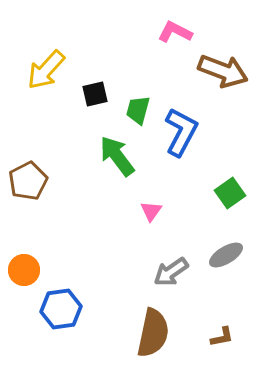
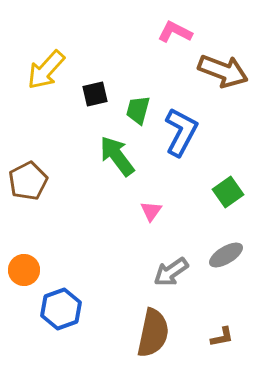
green square: moved 2 px left, 1 px up
blue hexagon: rotated 12 degrees counterclockwise
